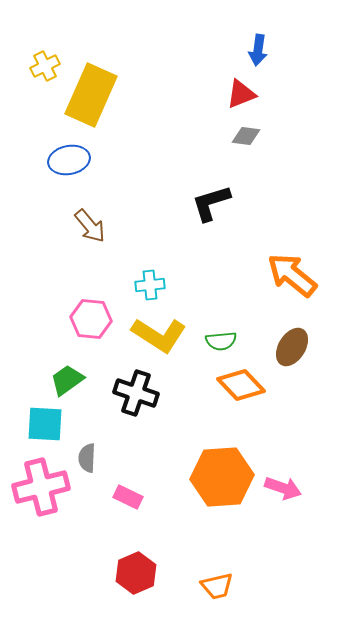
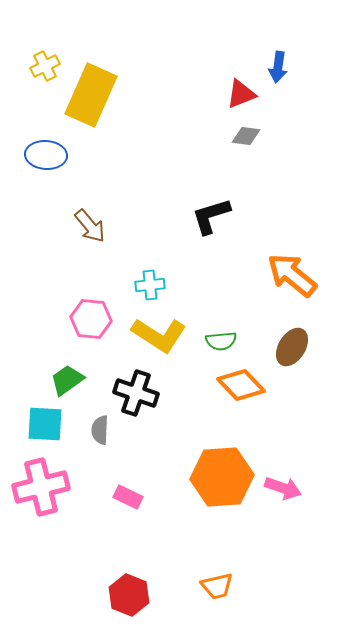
blue arrow: moved 20 px right, 17 px down
blue ellipse: moved 23 px left, 5 px up; rotated 15 degrees clockwise
black L-shape: moved 13 px down
gray semicircle: moved 13 px right, 28 px up
red hexagon: moved 7 px left, 22 px down; rotated 15 degrees counterclockwise
